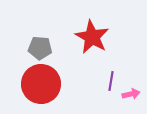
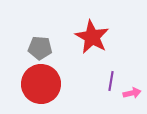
pink arrow: moved 1 px right, 1 px up
